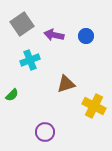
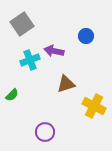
purple arrow: moved 16 px down
